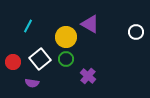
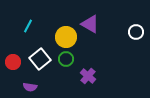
purple semicircle: moved 2 px left, 4 px down
